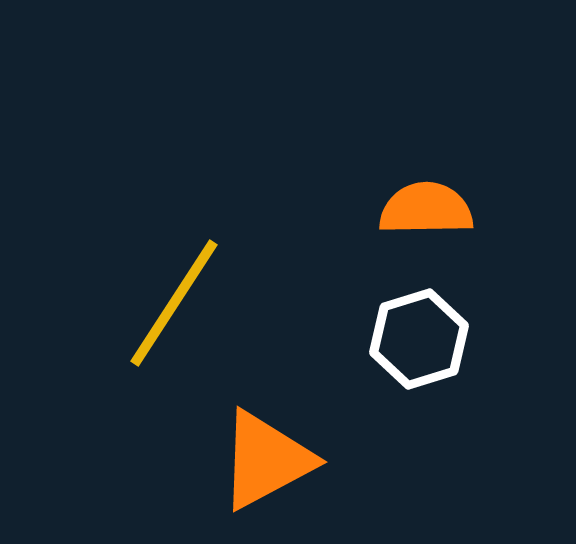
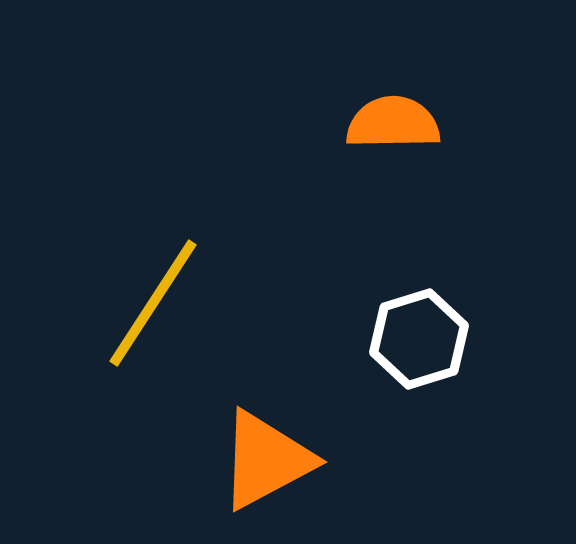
orange semicircle: moved 33 px left, 86 px up
yellow line: moved 21 px left
